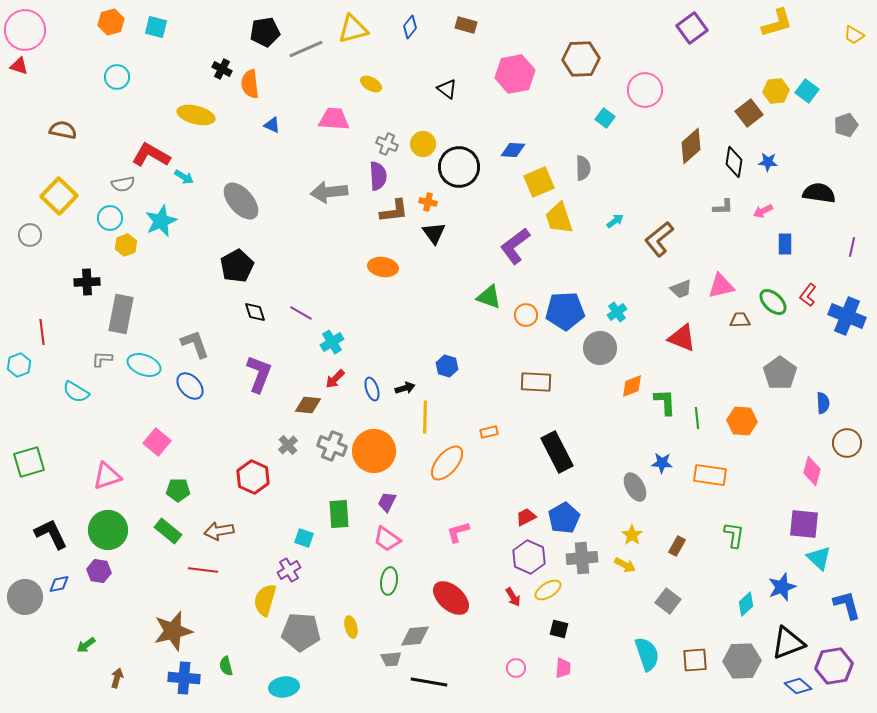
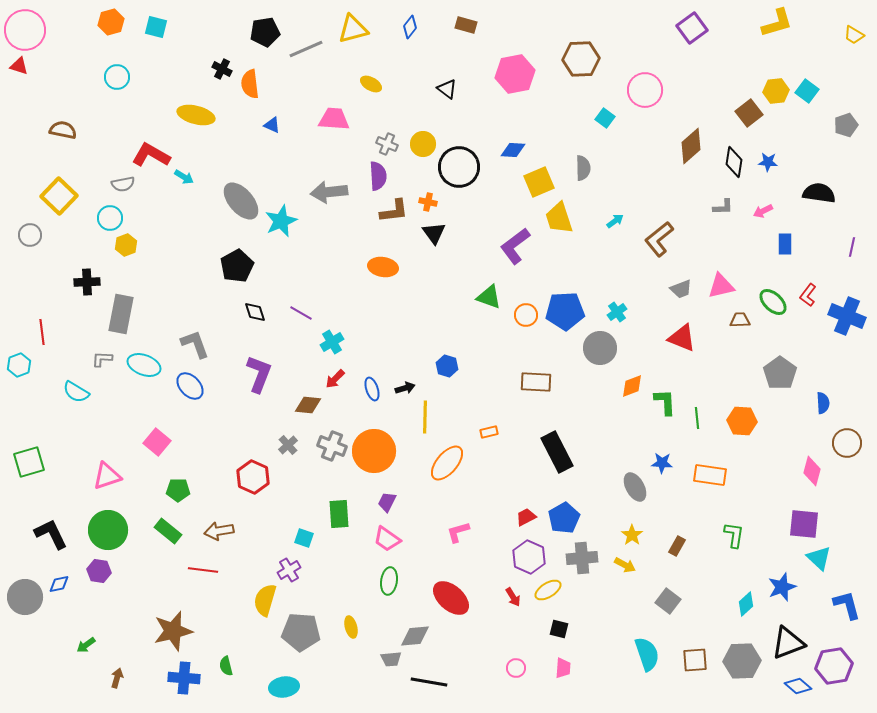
cyan star at (161, 221): moved 120 px right
